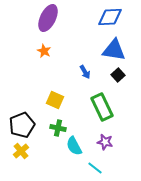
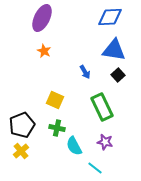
purple ellipse: moved 6 px left
green cross: moved 1 px left
